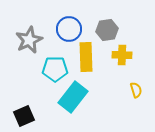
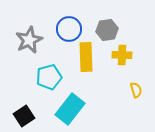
cyan pentagon: moved 6 px left, 8 px down; rotated 15 degrees counterclockwise
cyan rectangle: moved 3 px left, 12 px down
black square: rotated 10 degrees counterclockwise
